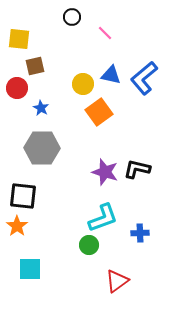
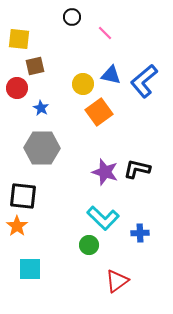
blue L-shape: moved 3 px down
cyan L-shape: rotated 64 degrees clockwise
